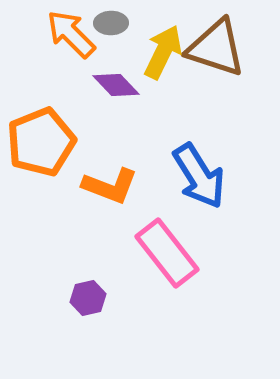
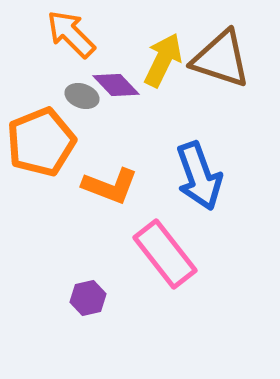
gray ellipse: moved 29 px left, 73 px down; rotated 20 degrees clockwise
brown triangle: moved 5 px right, 11 px down
yellow arrow: moved 8 px down
blue arrow: rotated 12 degrees clockwise
pink rectangle: moved 2 px left, 1 px down
